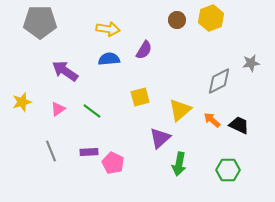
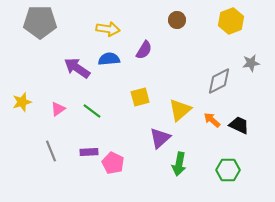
yellow hexagon: moved 20 px right, 3 px down
purple arrow: moved 12 px right, 3 px up
